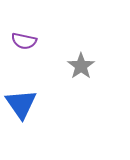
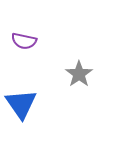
gray star: moved 2 px left, 8 px down
